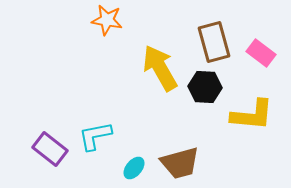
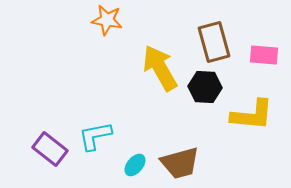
pink rectangle: moved 3 px right, 2 px down; rotated 32 degrees counterclockwise
cyan ellipse: moved 1 px right, 3 px up
